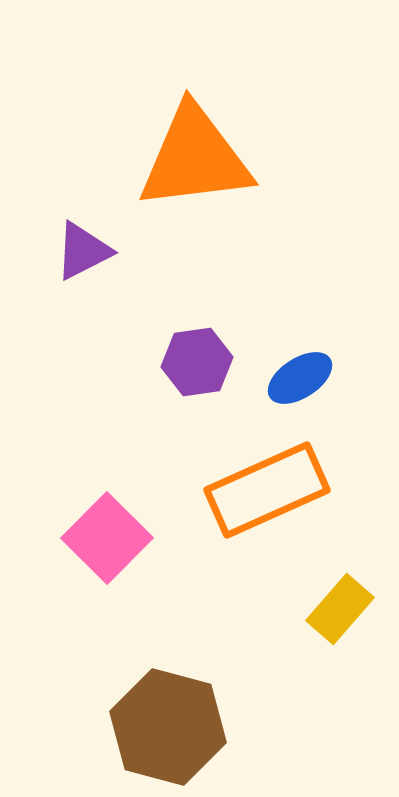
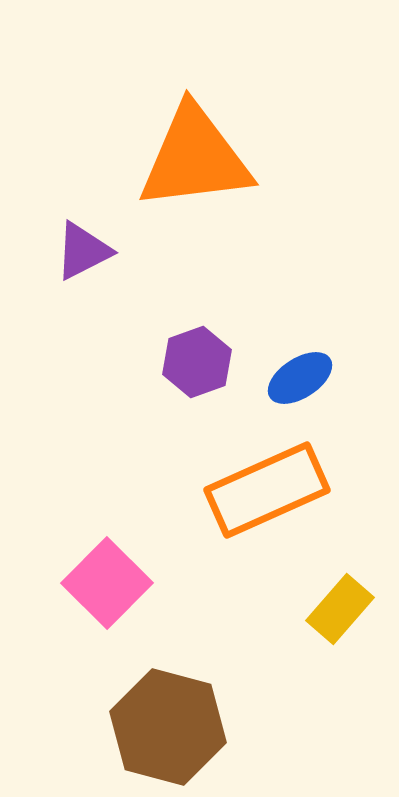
purple hexagon: rotated 12 degrees counterclockwise
pink square: moved 45 px down
